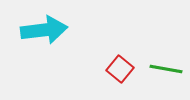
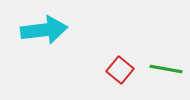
red square: moved 1 px down
